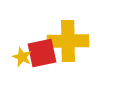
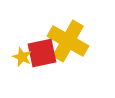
yellow cross: rotated 30 degrees clockwise
